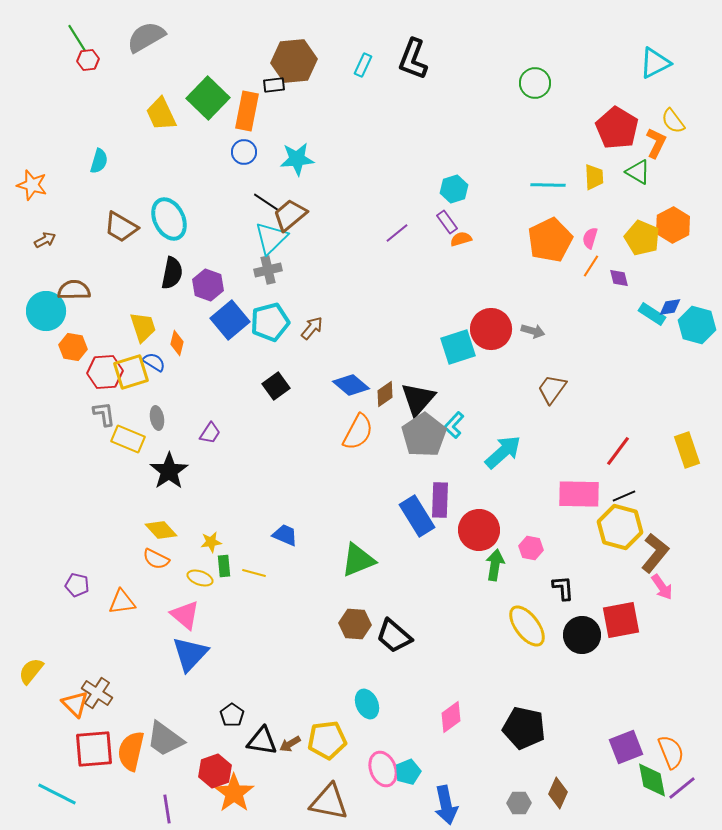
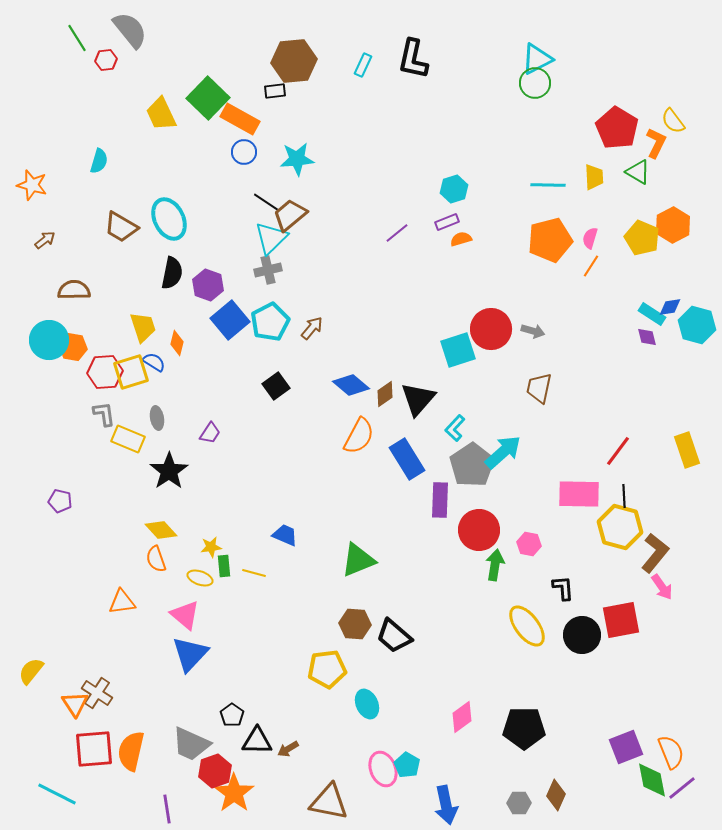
gray semicircle at (146, 37): moved 16 px left, 7 px up; rotated 81 degrees clockwise
black L-shape at (413, 59): rotated 9 degrees counterclockwise
red hexagon at (88, 60): moved 18 px right
cyan triangle at (655, 63): moved 118 px left, 4 px up
black rectangle at (274, 85): moved 1 px right, 6 px down
orange rectangle at (247, 111): moved 7 px left, 8 px down; rotated 72 degrees counterclockwise
purple rectangle at (447, 222): rotated 75 degrees counterclockwise
brown arrow at (45, 240): rotated 10 degrees counterclockwise
orange pentagon at (550, 240): rotated 12 degrees clockwise
purple diamond at (619, 278): moved 28 px right, 59 px down
cyan circle at (46, 311): moved 3 px right, 29 px down
cyan pentagon at (270, 322): rotated 12 degrees counterclockwise
cyan square at (458, 347): moved 3 px down
brown trapezoid at (552, 389): moved 13 px left, 1 px up; rotated 24 degrees counterclockwise
cyan L-shape at (454, 425): moved 1 px right, 3 px down
orange semicircle at (358, 432): moved 1 px right, 4 px down
gray pentagon at (424, 435): moved 48 px right, 30 px down
black line at (624, 496): rotated 70 degrees counterclockwise
blue rectangle at (417, 516): moved 10 px left, 57 px up
yellow star at (211, 542): moved 5 px down
pink hexagon at (531, 548): moved 2 px left, 4 px up
orange semicircle at (156, 559): rotated 44 degrees clockwise
purple pentagon at (77, 585): moved 17 px left, 84 px up
orange triangle at (75, 704): rotated 12 degrees clockwise
pink diamond at (451, 717): moved 11 px right
black pentagon at (524, 728): rotated 12 degrees counterclockwise
gray trapezoid at (165, 739): moved 26 px right, 5 px down; rotated 12 degrees counterclockwise
yellow pentagon at (327, 740): moved 71 px up
black triangle at (262, 741): moved 5 px left; rotated 8 degrees counterclockwise
brown arrow at (290, 744): moved 2 px left, 5 px down
cyan pentagon at (408, 772): moved 1 px left, 7 px up; rotated 20 degrees counterclockwise
brown diamond at (558, 793): moved 2 px left, 2 px down
